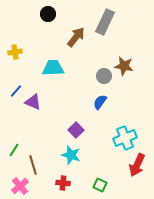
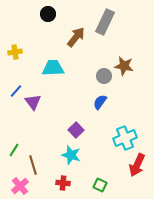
purple triangle: rotated 30 degrees clockwise
